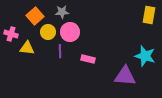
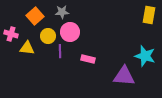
yellow circle: moved 4 px down
purple triangle: moved 1 px left
